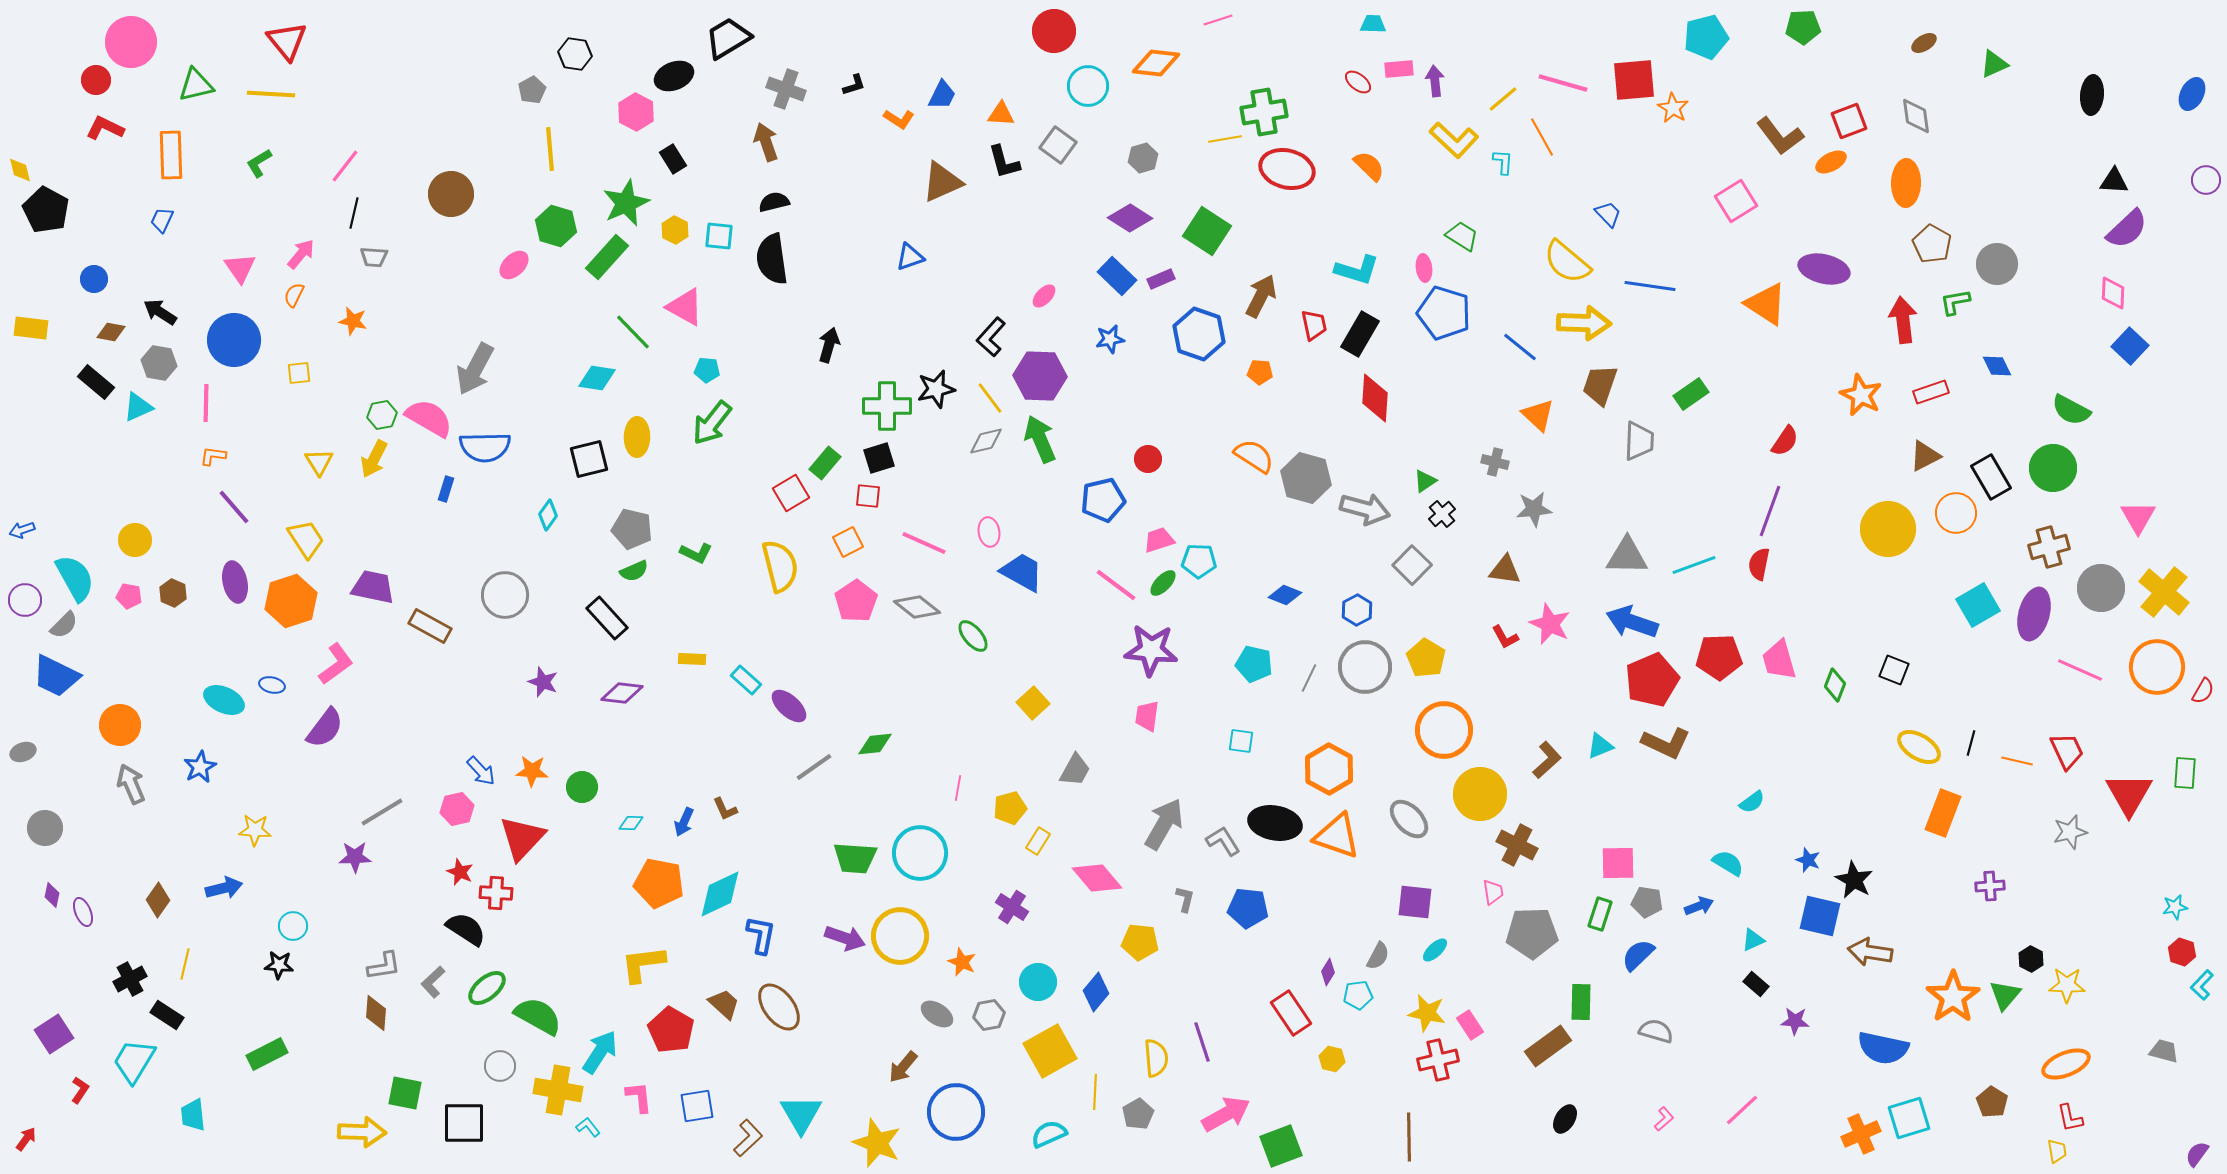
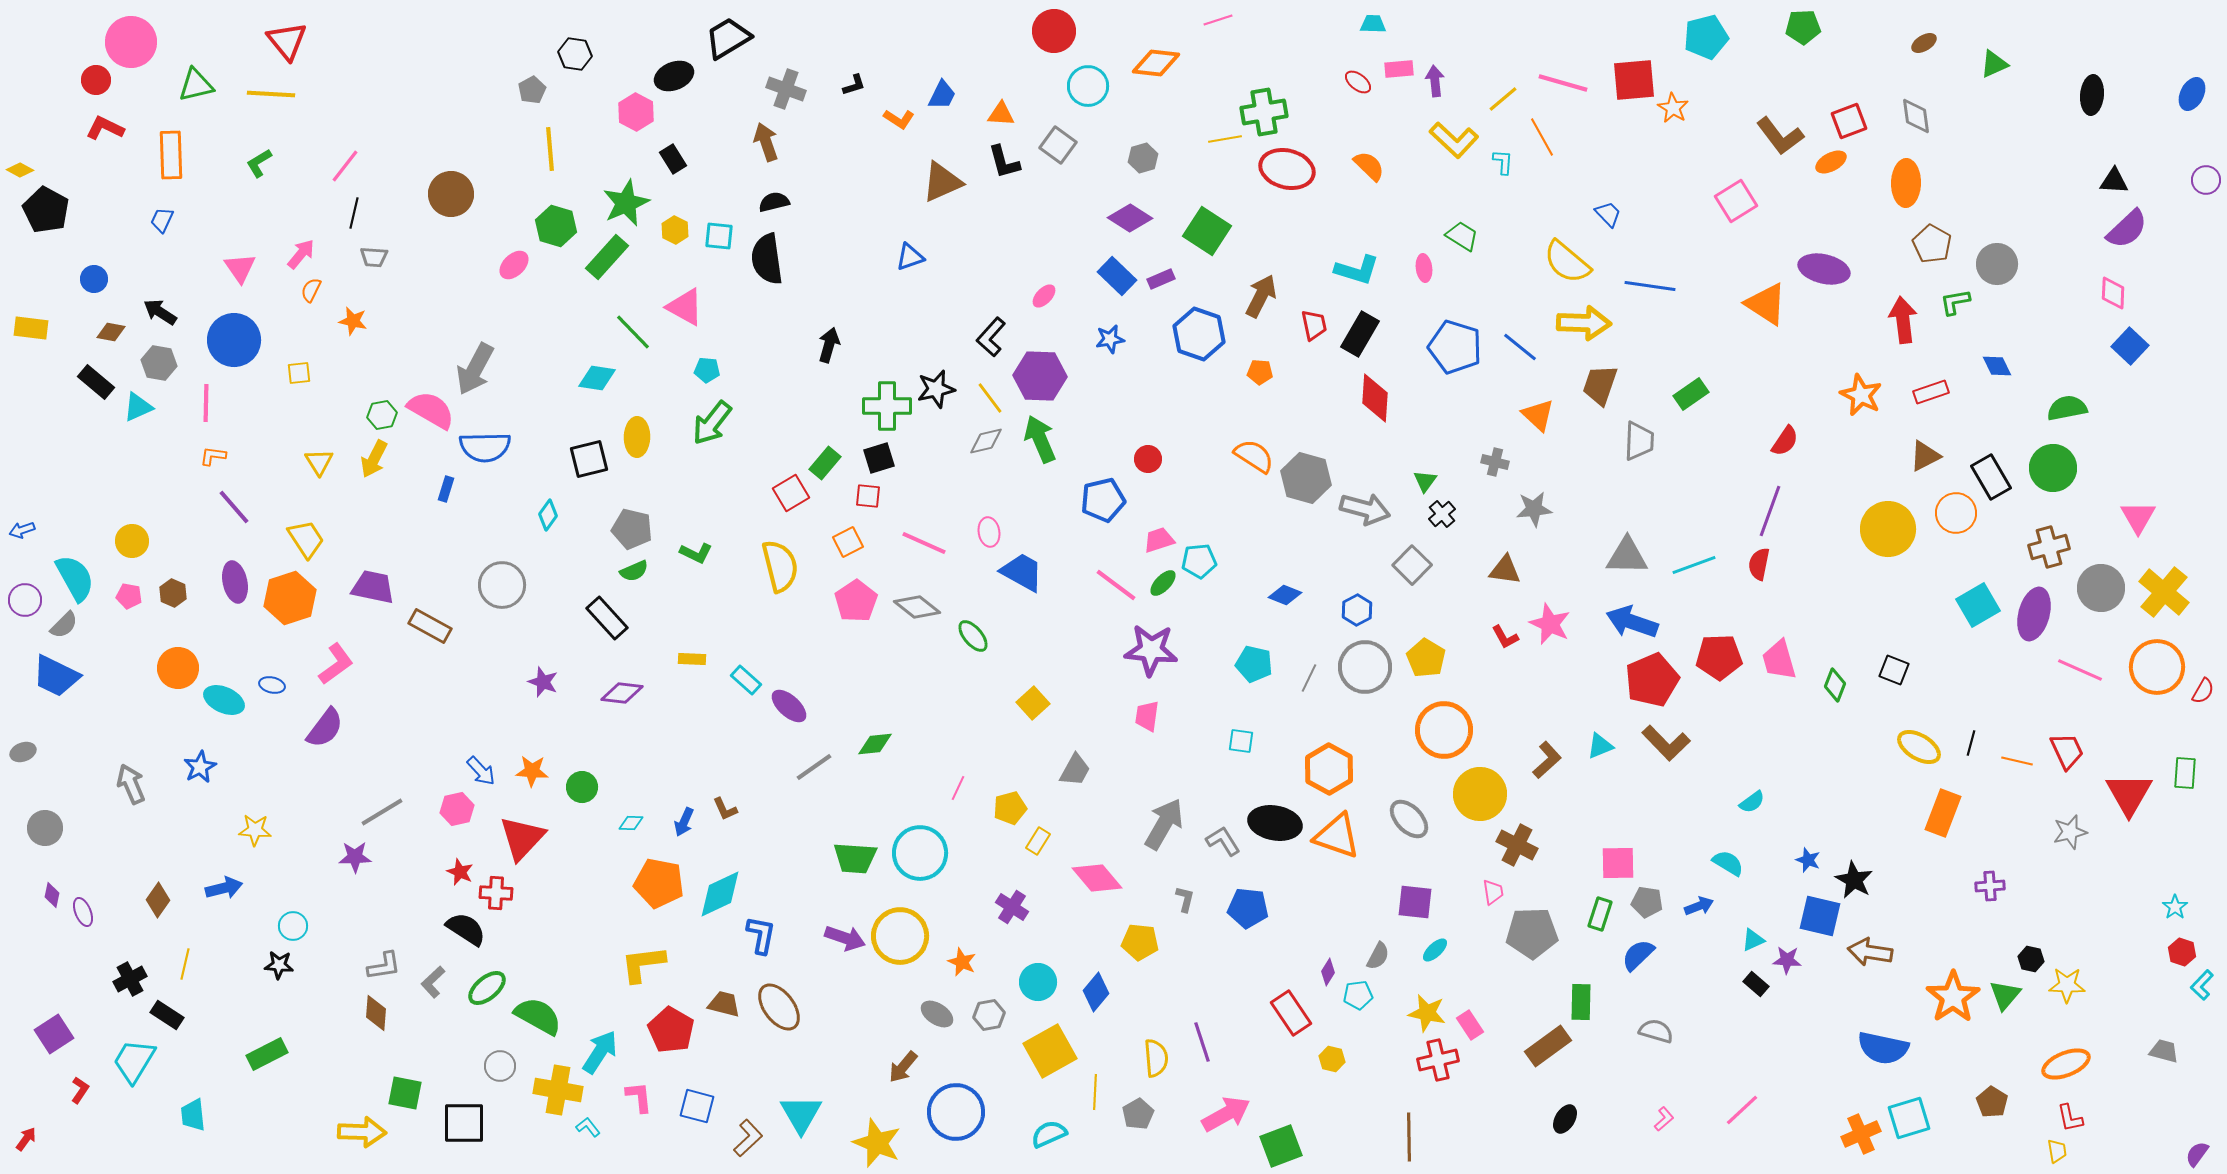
yellow diamond at (20, 170): rotated 48 degrees counterclockwise
black semicircle at (772, 259): moved 5 px left
orange semicircle at (294, 295): moved 17 px right, 5 px up
blue pentagon at (1444, 313): moved 11 px right, 34 px down
green semicircle at (2071, 410): moved 4 px left, 2 px up; rotated 141 degrees clockwise
pink semicircle at (429, 418): moved 2 px right, 8 px up
green triangle at (1425, 481): rotated 20 degrees counterclockwise
yellow circle at (135, 540): moved 3 px left, 1 px down
cyan pentagon at (1199, 561): rotated 8 degrees counterclockwise
gray circle at (505, 595): moved 3 px left, 10 px up
orange hexagon at (291, 601): moved 1 px left, 3 px up
orange circle at (120, 725): moved 58 px right, 57 px up
brown L-shape at (1666, 743): rotated 21 degrees clockwise
pink line at (958, 788): rotated 15 degrees clockwise
cyan star at (2175, 907): rotated 25 degrees counterclockwise
black hexagon at (2031, 959): rotated 15 degrees counterclockwise
brown trapezoid at (724, 1004): rotated 28 degrees counterclockwise
purple star at (1795, 1021): moved 8 px left, 61 px up
blue square at (697, 1106): rotated 24 degrees clockwise
